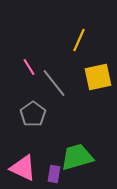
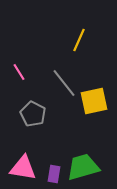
pink line: moved 10 px left, 5 px down
yellow square: moved 4 px left, 24 px down
gray line: moved 10 px right
gray pentagon: rotated 10 degrees counterclockwise
green trapezoid: moved 6 px right, 10 px down
pink triangle: rotated 16 degrees counterclockwise
